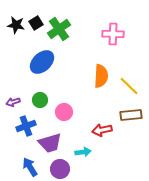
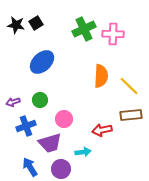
green cross: moved 25 px right; rotated 10 degrees clockwise
pink circle: moved 7 px down
purple circle: moved 1 px right
